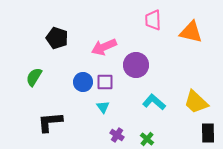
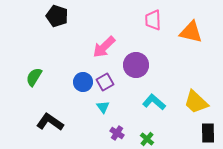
black pentagon: moved 22 px up
pink arrow: rotated 20 degrees counterclockwise
purple square: rotated 30 degrees counterclockwise
black L-shape: rotated 40 degrees clockwise
purple cross: moved 2 px up
